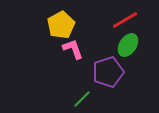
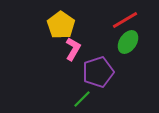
yellow pentagon: rotated 8 degrees counterclockwise
green ellipse: moved 3 px up
pink L-shape: rotated 50 degrees clockwise
purple pentagon: moved 10 px left
